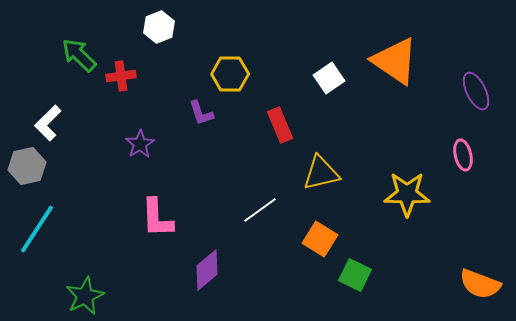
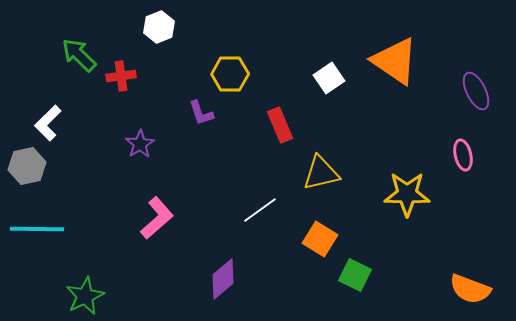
pink L-shape: rotated 129 degrees counterclockwise
cyan line: rotated 58 degrees clockwise
purple diamond: moved 16 px right, 9 px down
orange semicircle: moved 10 px left, 5 px down
